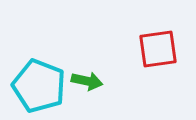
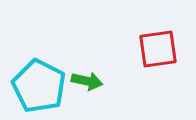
cyan pentagon: rotated 6 degrees clockwise
